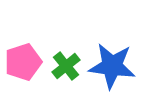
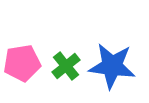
pink pentagon: moved 1 px left, 1 px down; rotated 9 degrees clockwise
